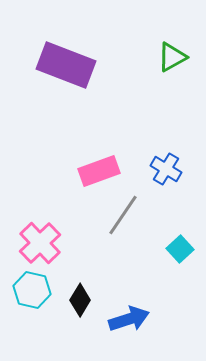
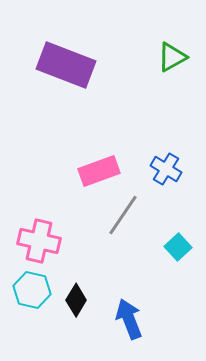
pink cross: moved 1 px left, 2 px up; rotated 33 degrees counterclockwise
cyan square: moved 2 px left, 2 px up
black diamond: moved 4 px left
blue arrow: rotated 93 degrees counterclockwise
